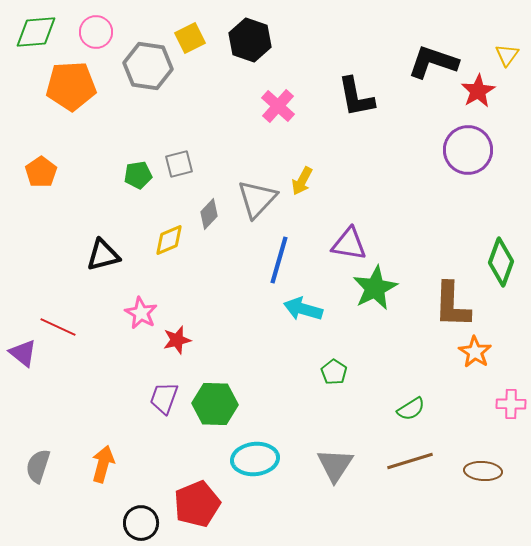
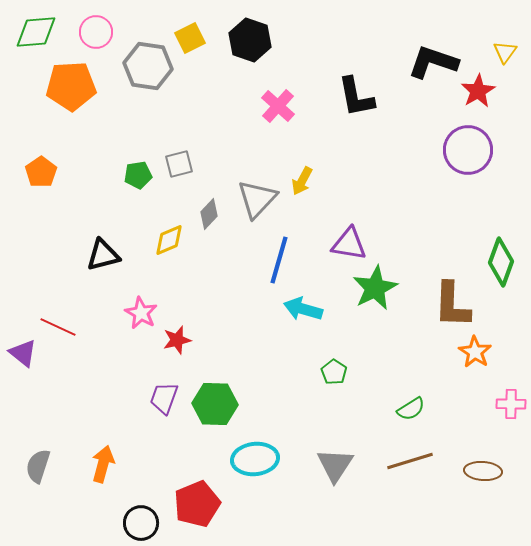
yellow triangle at (507, 55): moved 2 px left, 3 px up
